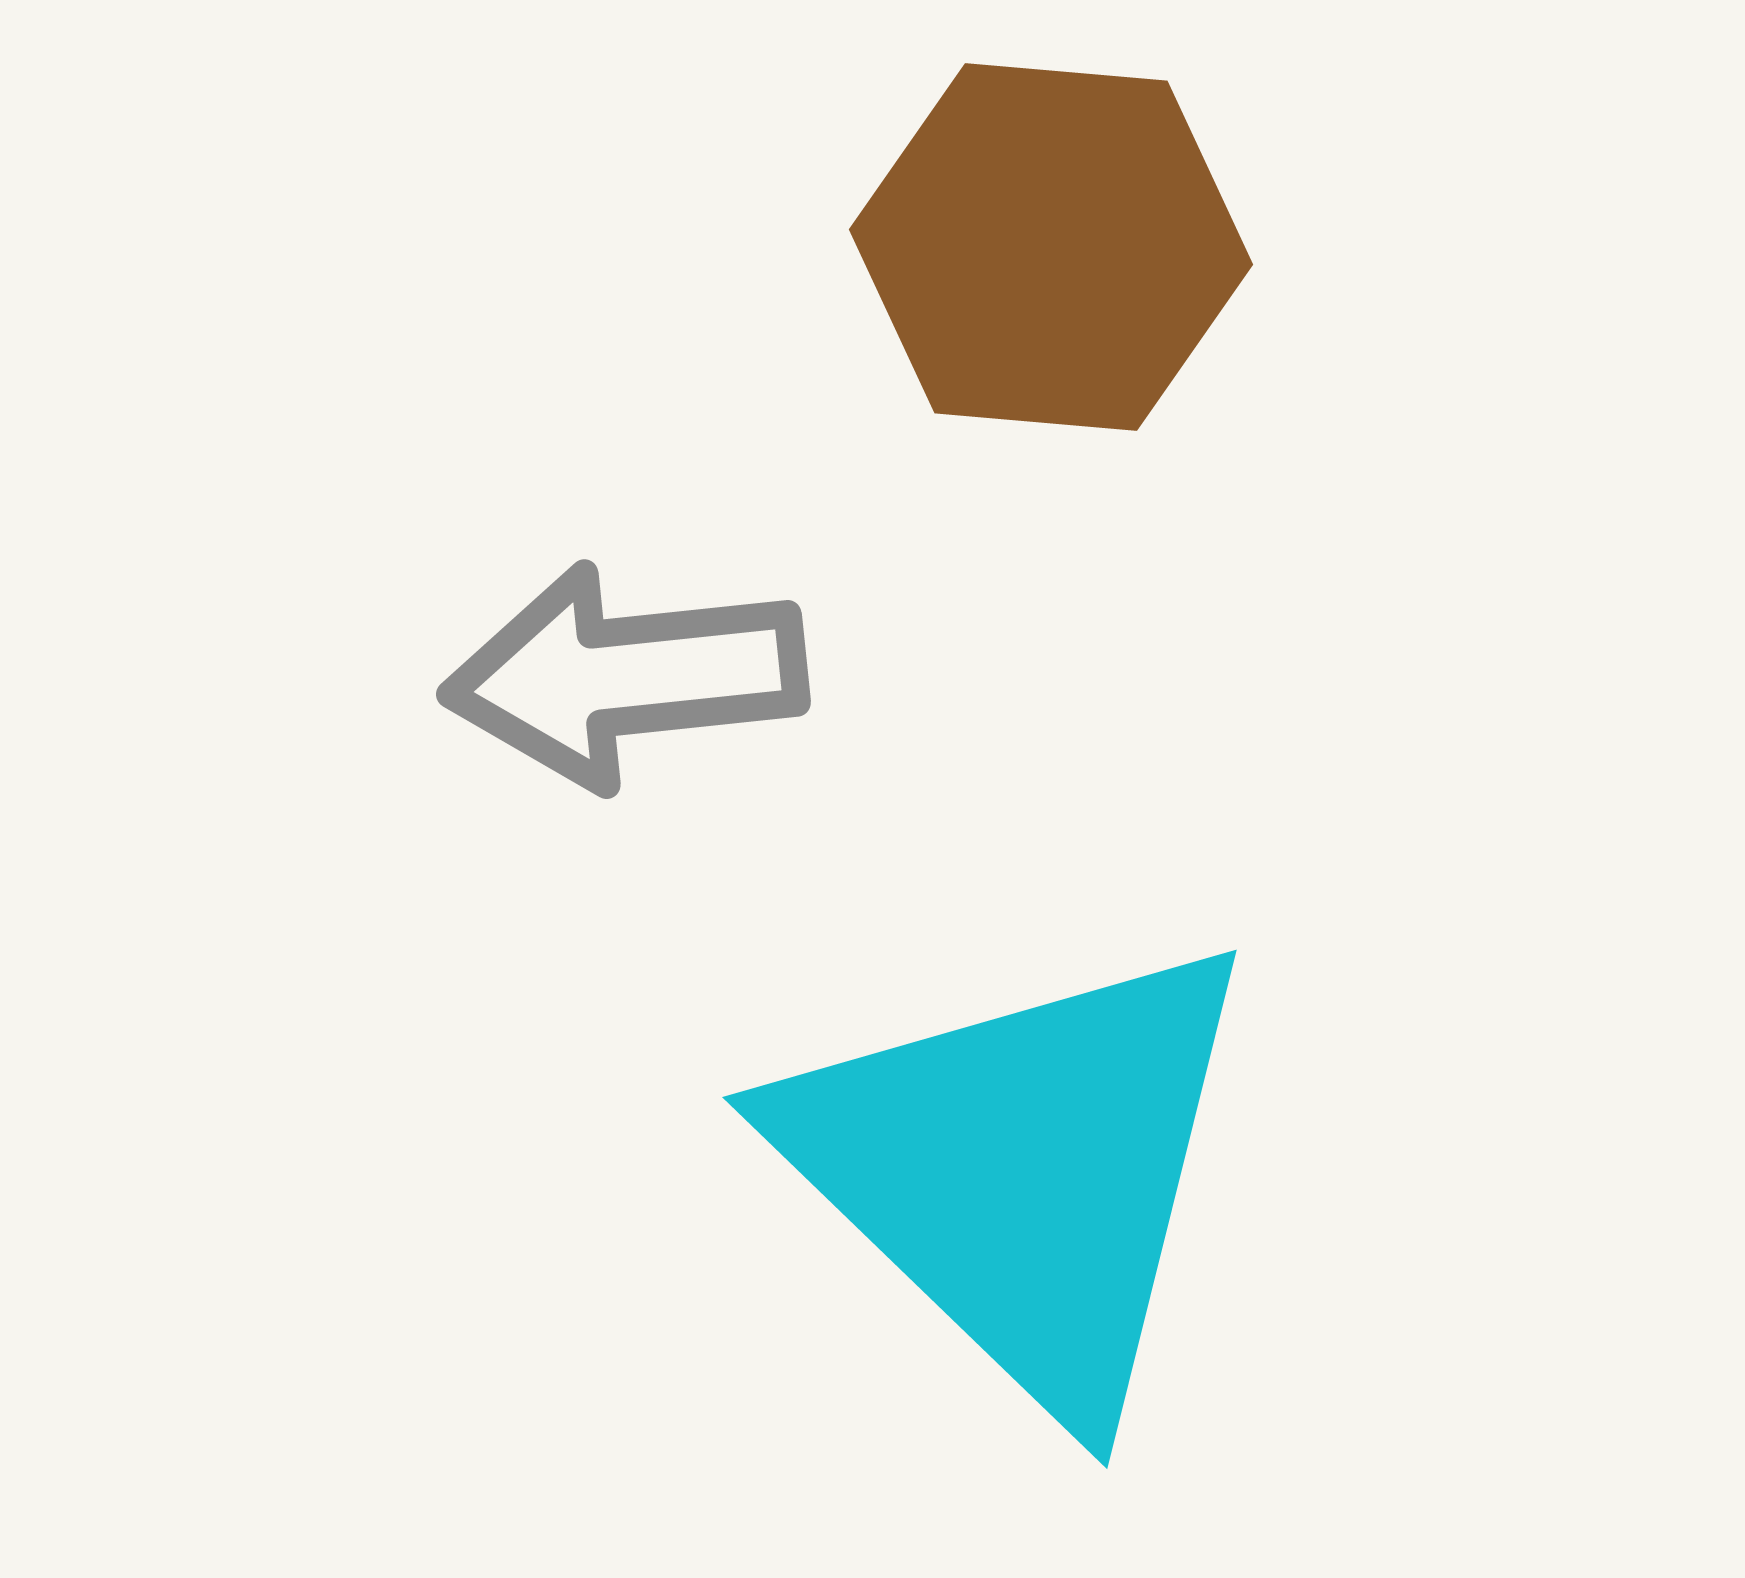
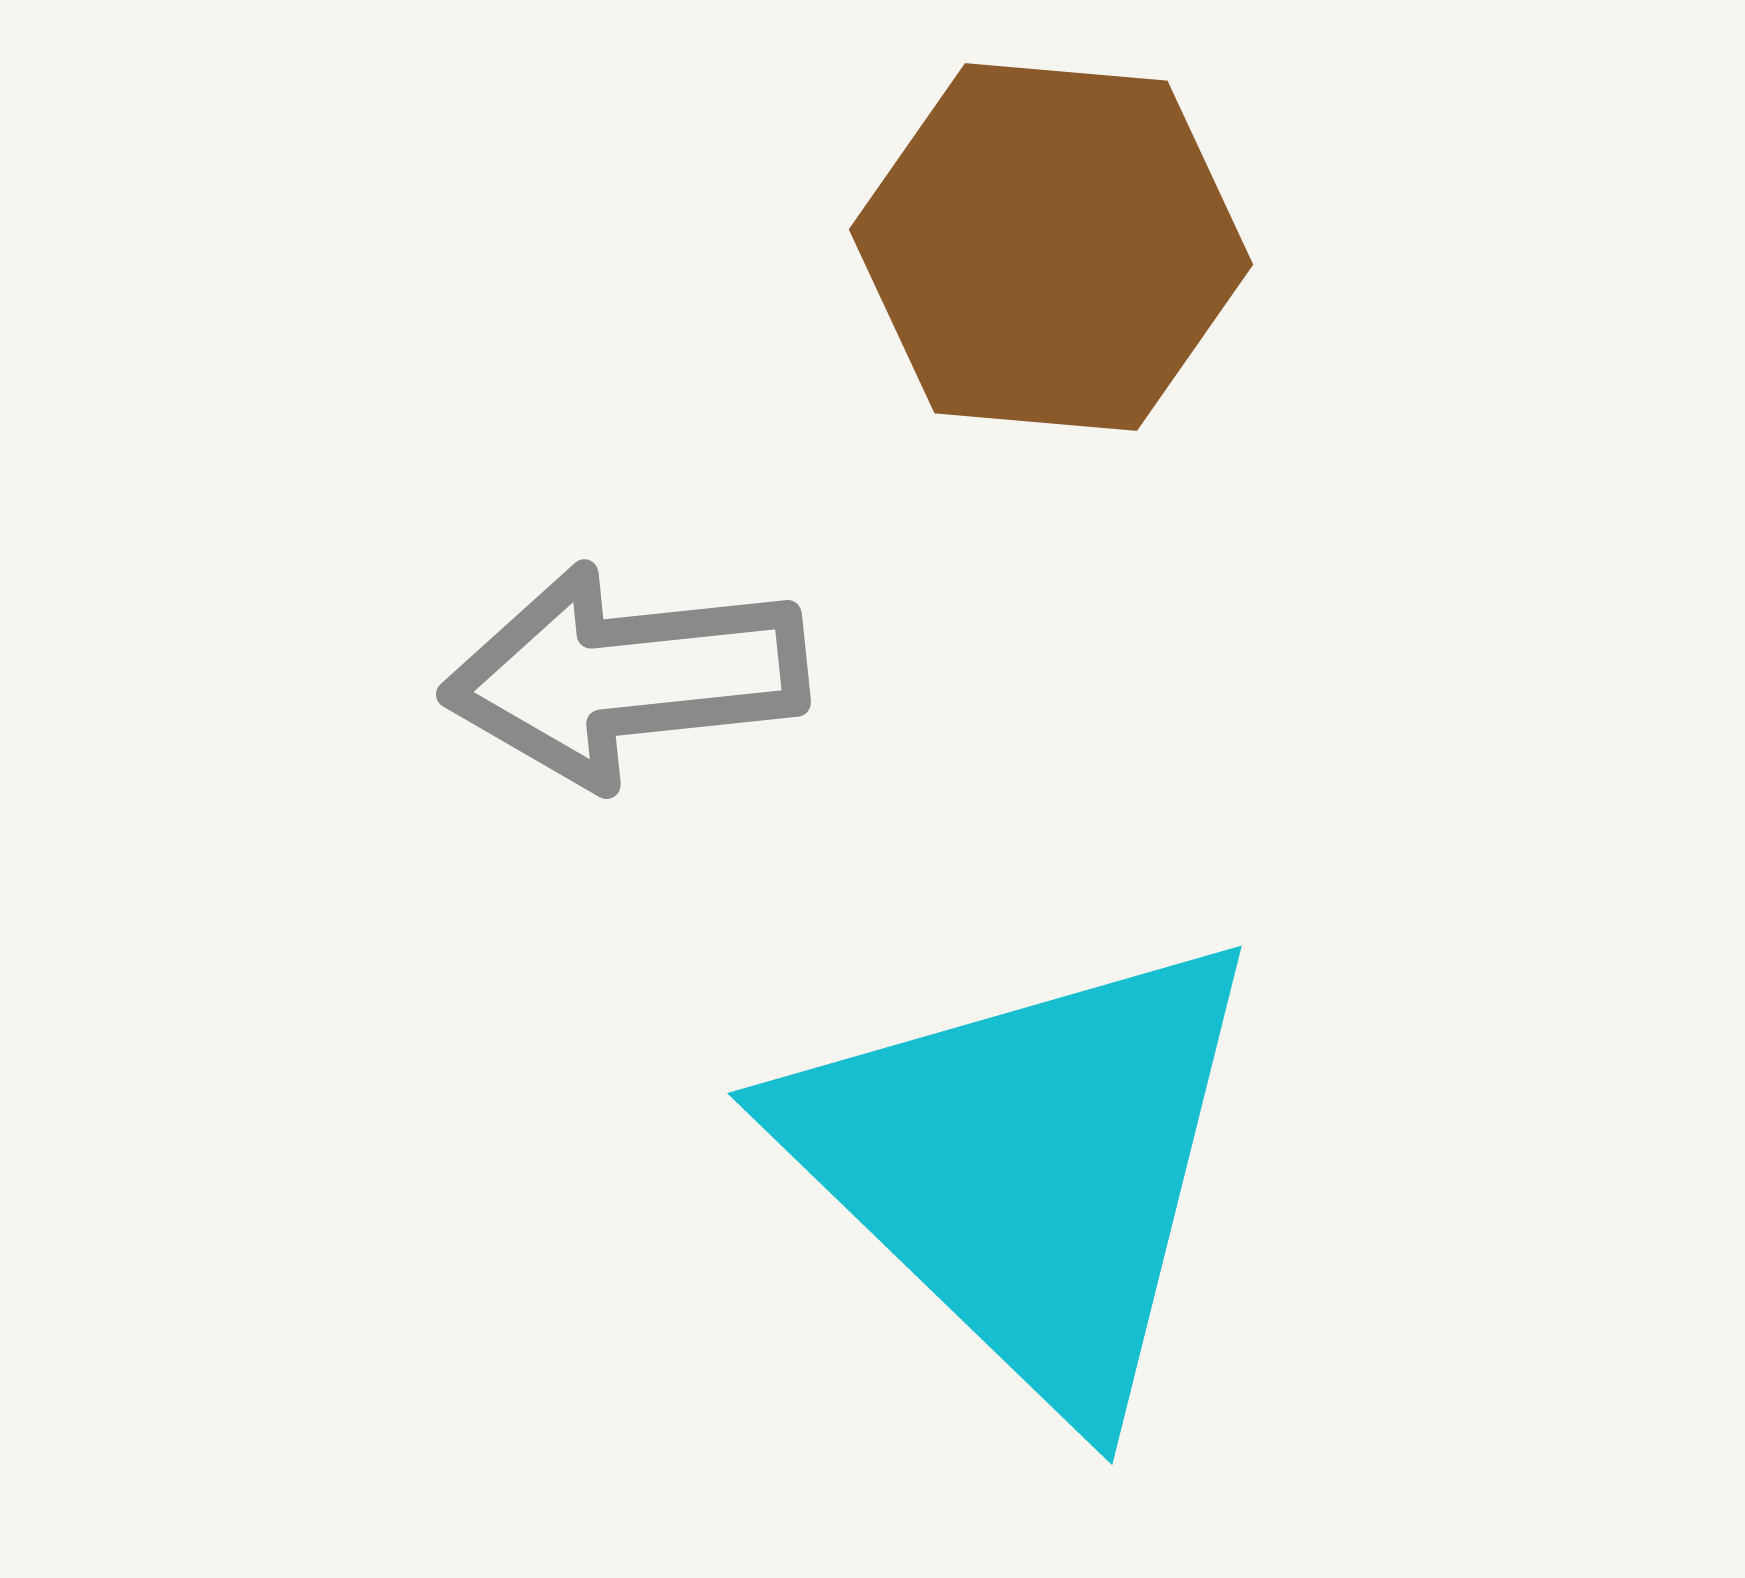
cyan triangle: moved 5 px right, 4 px up
